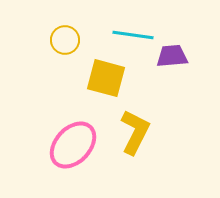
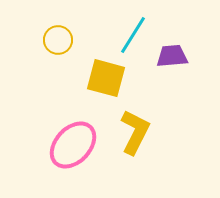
cyan line: rotated 66 degrees counterclockwise
yellow circle: moved 7 px left
